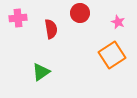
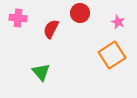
pink cross: rotated 12 degrees clockwise
red semicircle: rotated 144 degrees counterclockwise
green triangle: rotated 36 degrees counterclockwise
